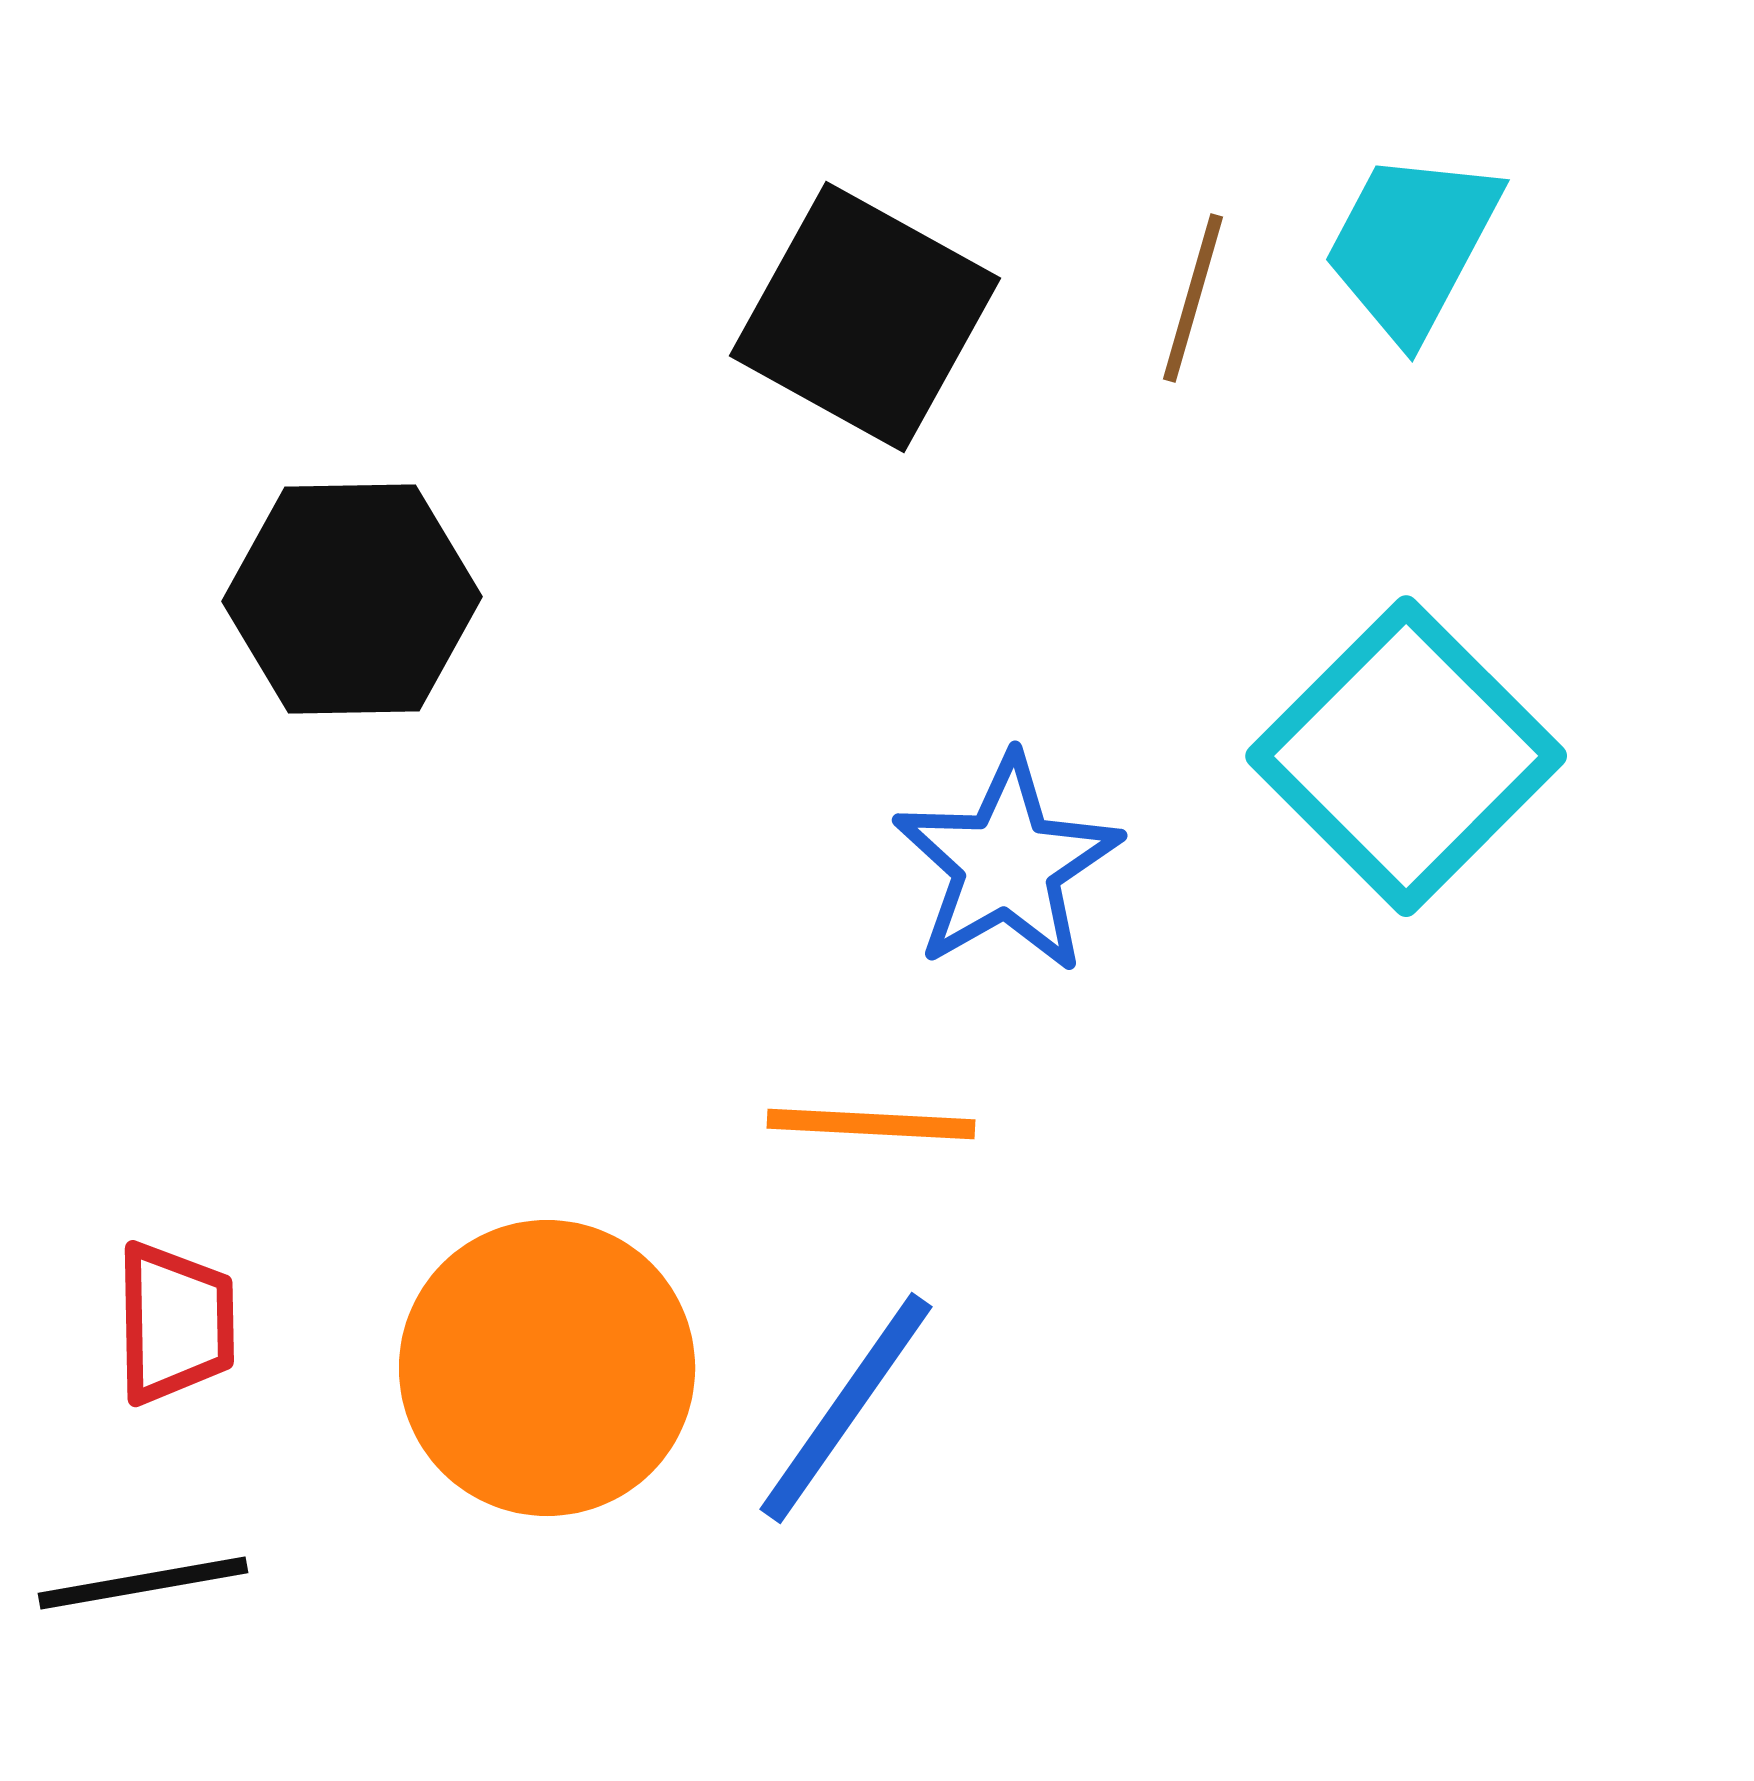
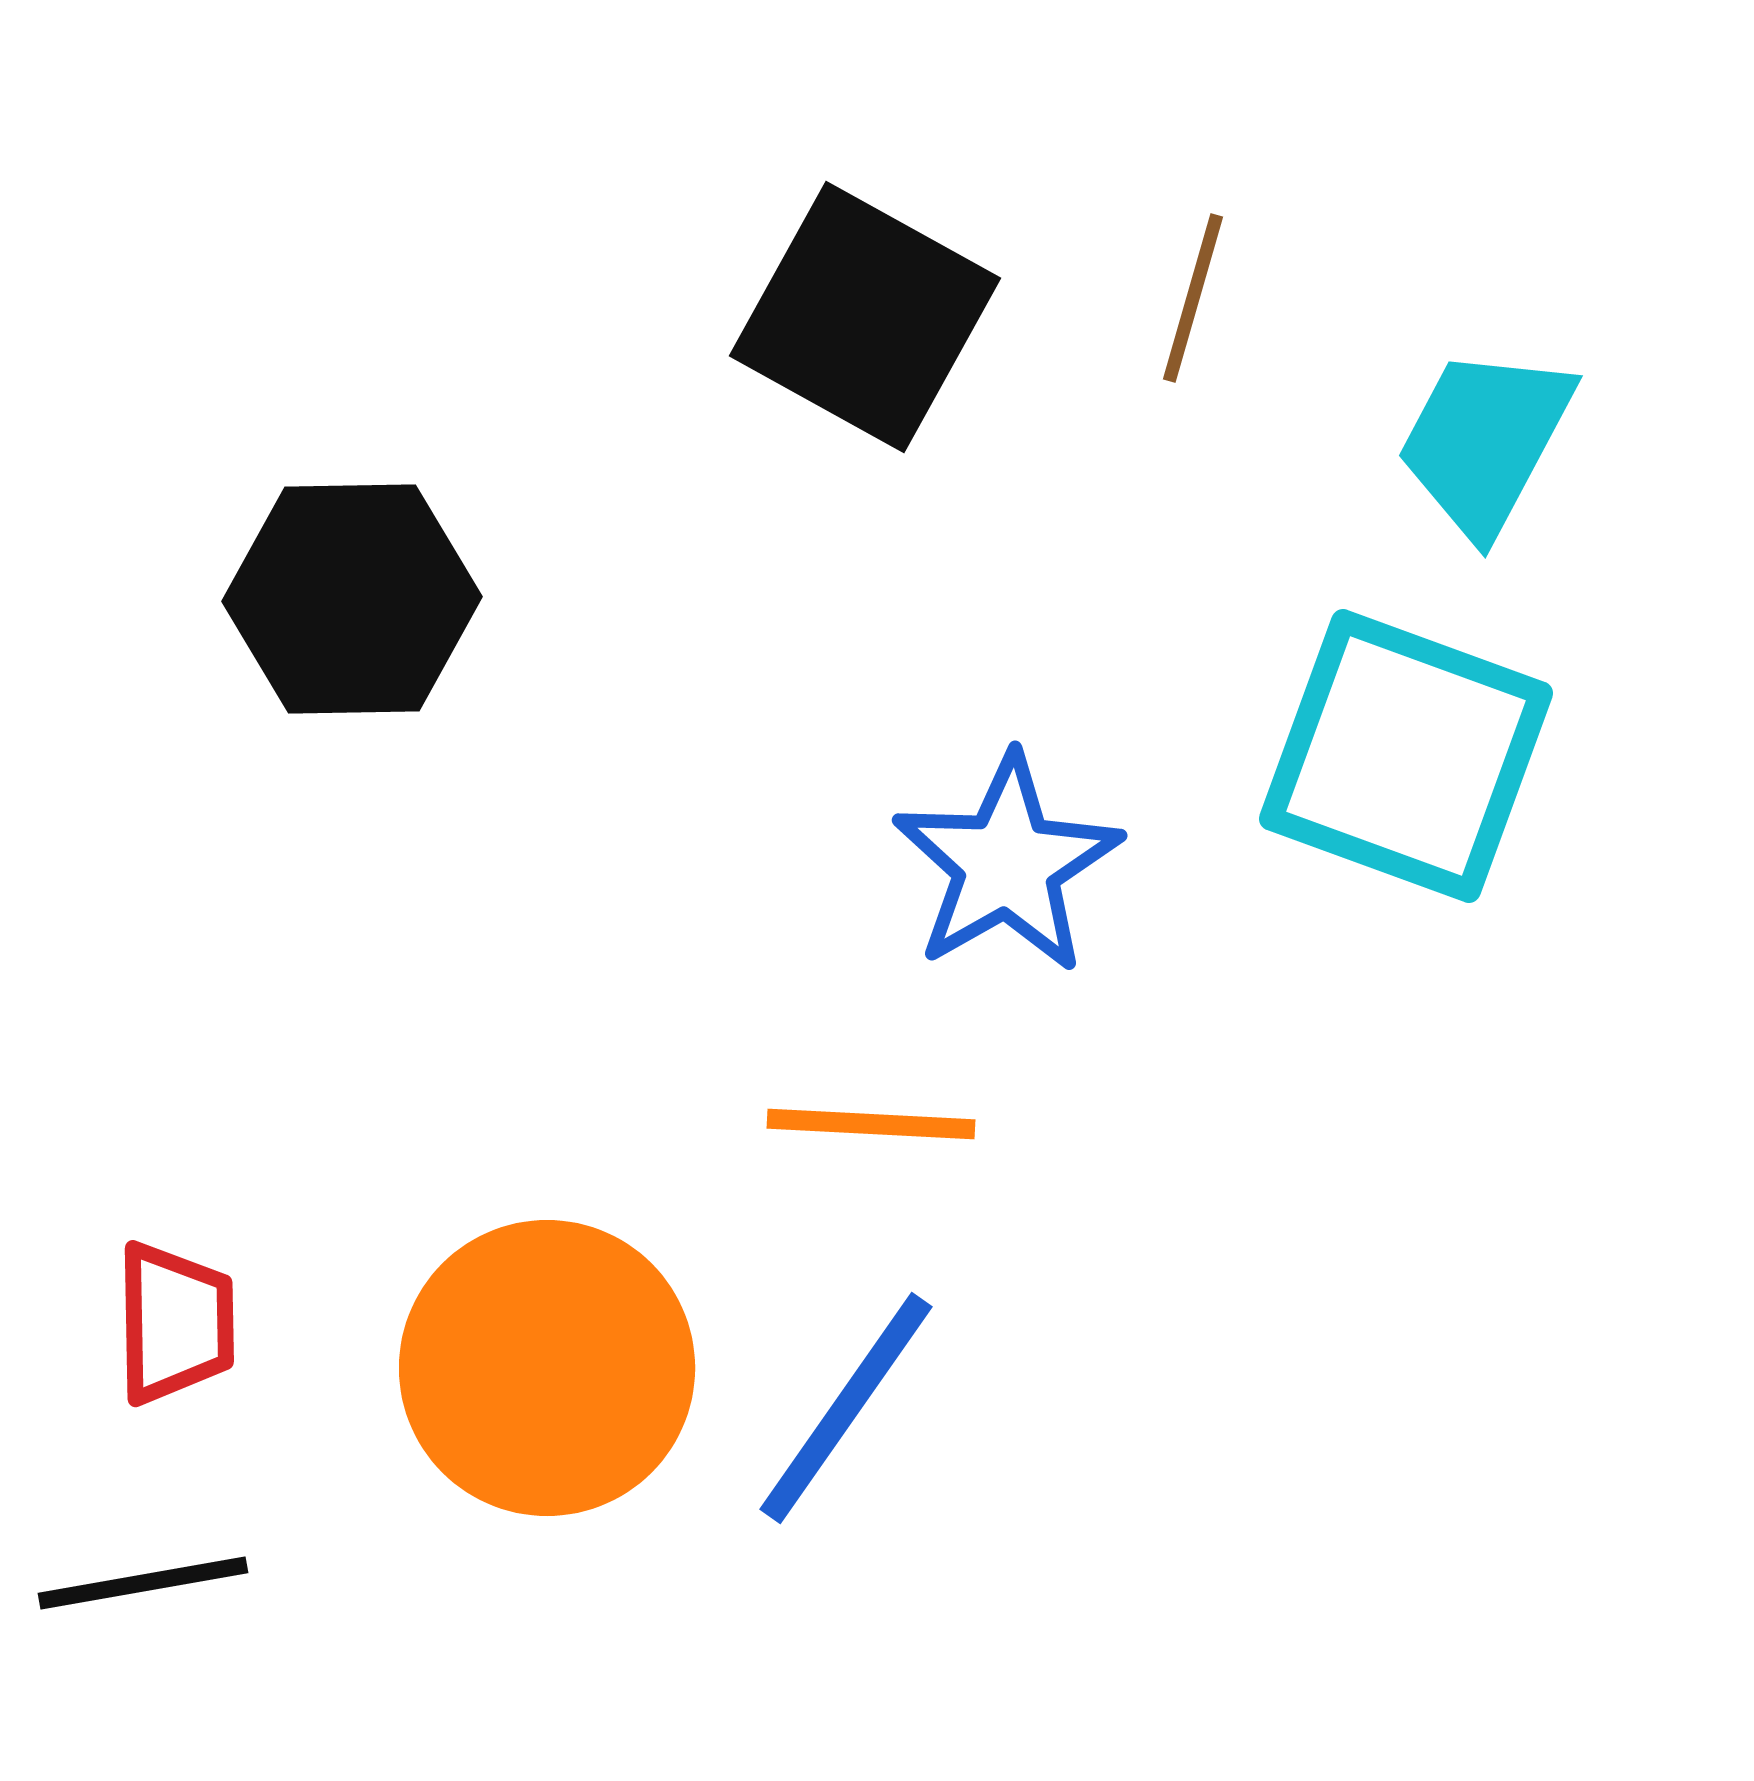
cyan trapezoid: moved 73 px right, 196 px down
cyan square: rotated 25 degrees counterclockwise
